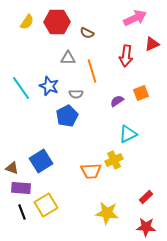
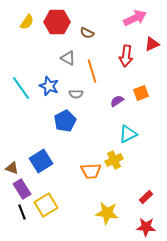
gray triangle: rotated 28 degrees clockwise
blue pentagon: moved 2 px left, 5 px down
purple rectangle: moved 1 px right, 1 px down; rotated 54 degrees clockwise
